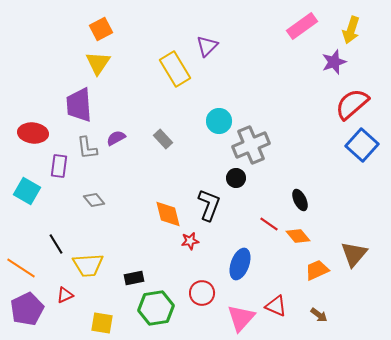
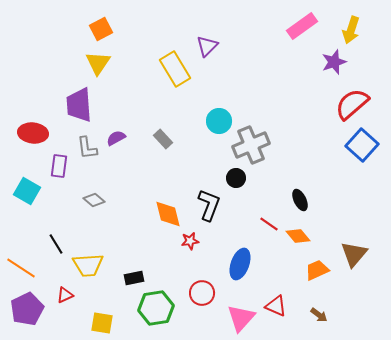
gray diamond at (94, 200): rotated 10 degrees counterclockwise
